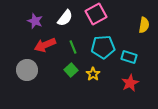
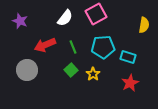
purple star: moved 15 px left
cyan rectangle: moved 1 px left
